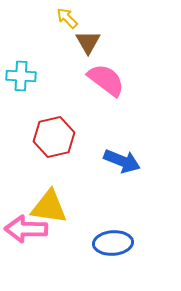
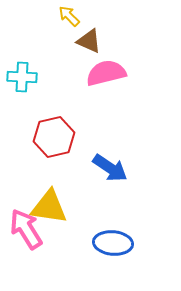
yellow arrow: moved 2 px right, 2 px up
brown triangle: moved 1 px right, 1 px up; rotated 36 degrees counterclockwise
cyan cross: moved 1 px right, 1 px down
pink semicircle: moved 7 px up; rotated 51 degrees counterclockwise
blue arrow: moved 12 px left, 7 px down; rotated 12 degrees clockwise
pink arrow: rotated 57 degrees clockwise
blue ellipse: rotated 9 degrees clockwise
